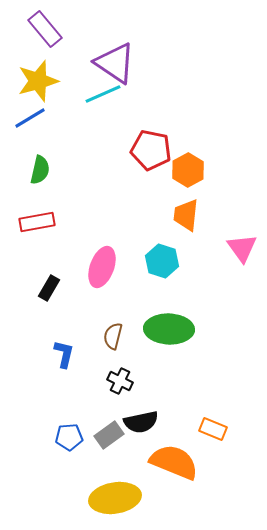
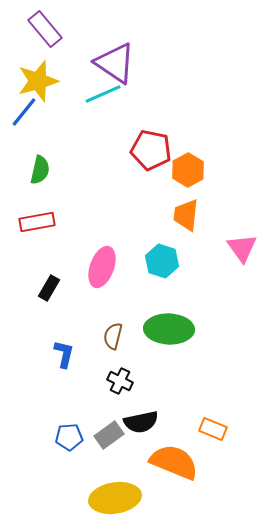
blue line: moved 6 px left, 6 px up; rotated 20 degrees counterclockwise
